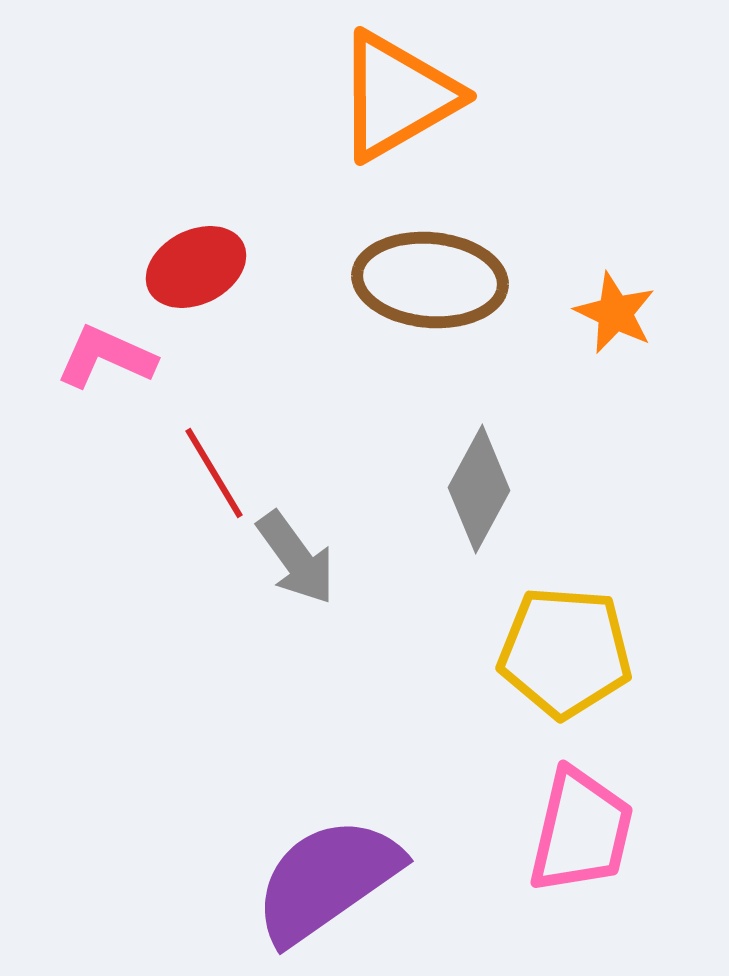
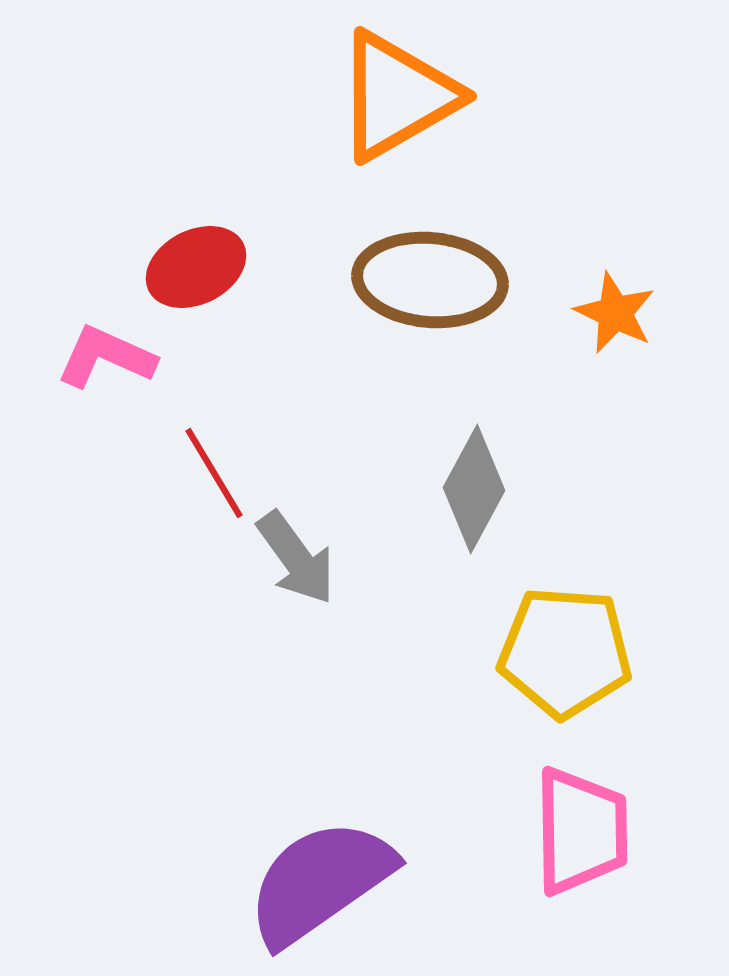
gray diamond: moved 5 px left
pink trapezoid: rotated 14 degrees counterclockwise
purple semicircle: moved 7 px left, 2 px down
